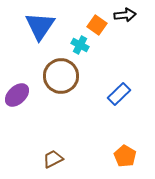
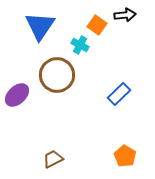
brown circle: moved 4 px left, 1 px up
